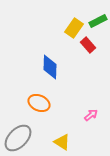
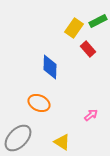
red rectangle: moved 4 px down
